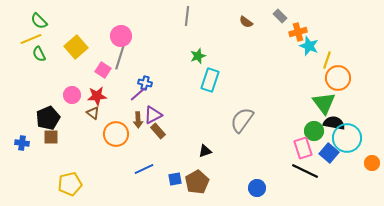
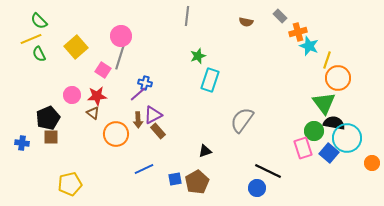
brown semicircle at (246, 22): rotated 24 degrees counterclockwise
black line at (305, 171): moved 37 px left
